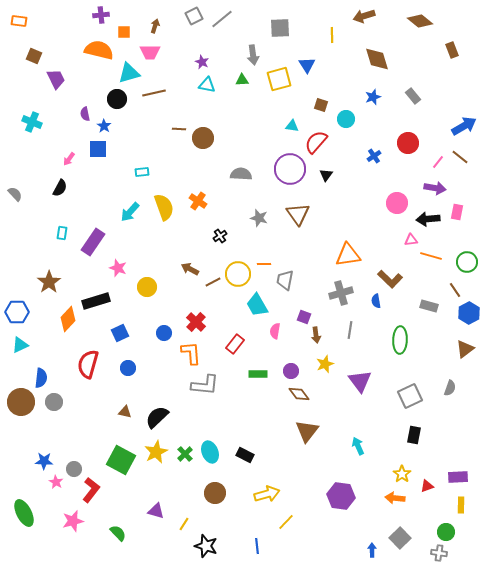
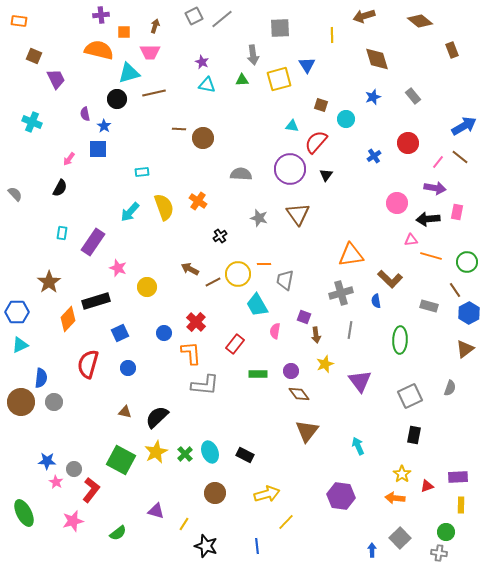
orange triangle at (348, 255): moved 3 px right
blue star at (44, 461): moved 3 px right
green semicircle at (118, 533): rotated 96 degrees clockwise
